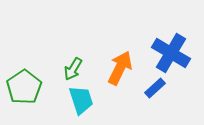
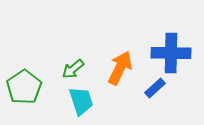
blue cross: rotated 30 degrees counterclockwise
green arrow: rotated 20 degrees clockwise
cyan trapezoid: moved 1 px down
